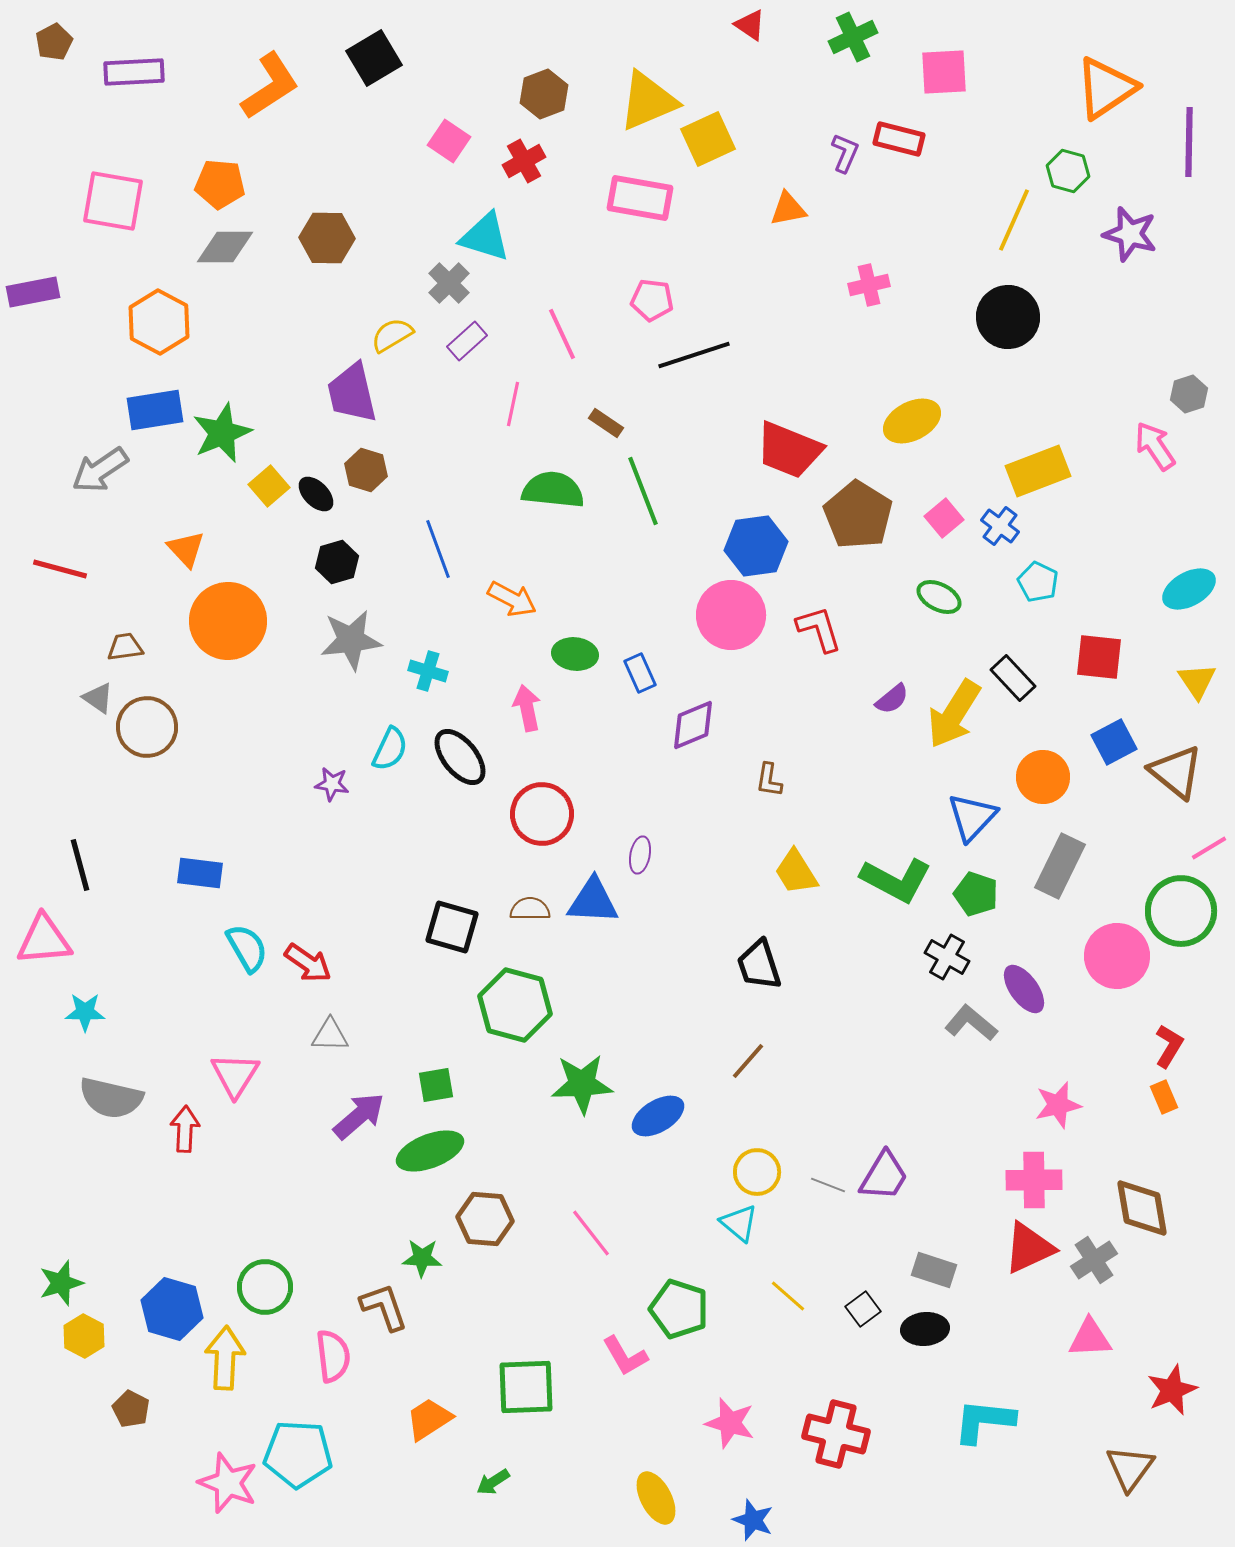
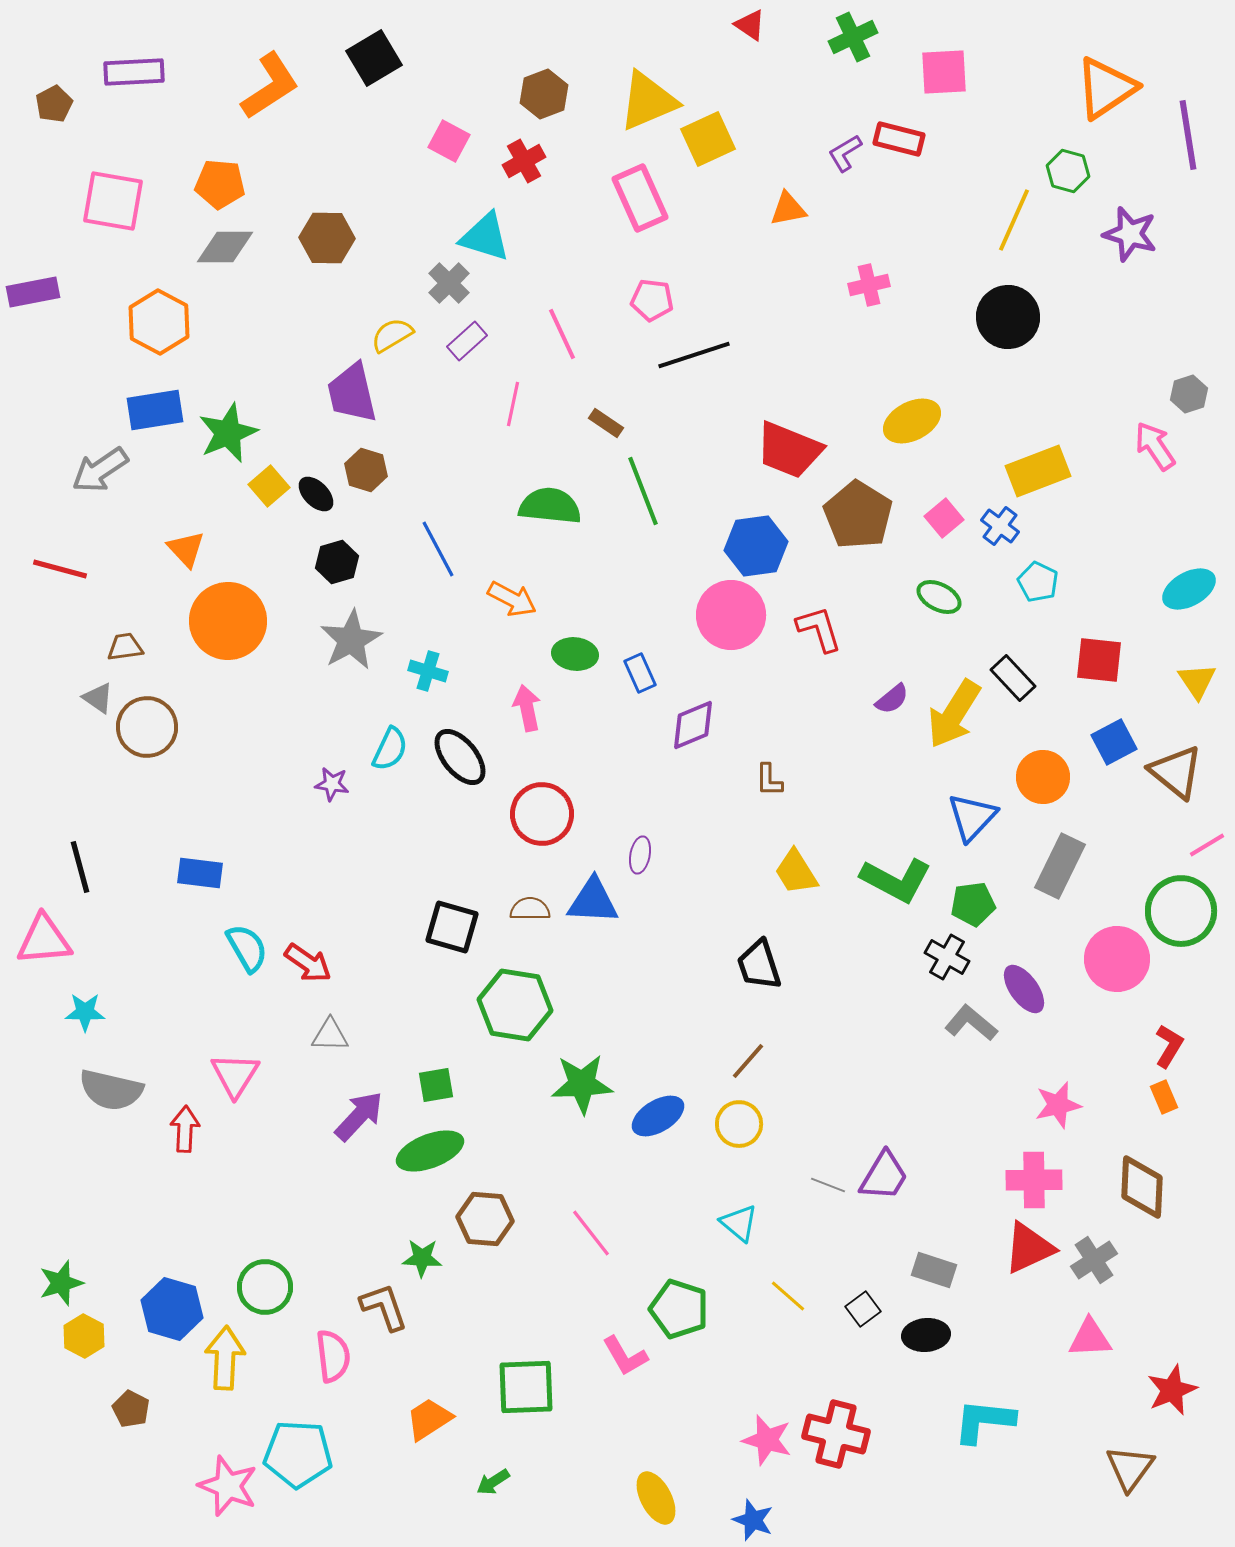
brown pentagon at (54, 42): moved 62 px down
pink square at (449, 141): rotated 6 degrees counterclockwise
purple line at (1189, 142): moved 1 px left, 7 px up; rotated 10 degrees counterclockwise
purple L-shape at (845, 153): rotated 144 degrees counterclockwise
pink rectangle at (640, 198): rotated 56 degrees clockwise
green star at (222, 433): moved 6 px right
green semicircle at (553, 490): moved 3 px left, 16 px down
blue line at (438, 549): rotated 8 degrees counterclockwise
gray star at (351, 640): rotated 22 degrees counterclockwise
red square at (1099, 657): moved 3 px down
brown L-shape at (769, 780): rotated 9 degrees counterclockwise
pink line at (1209, 848): moved 2 px left, 3 px up
black line at (80, 865): moved 2 px down
green pentagon at (976, 894): moved 3 px left, 10 px down; rotated 27 degrees counterclockwise
pink circle at (1117, 956): moved 3 px down
green hexagon at (515, 1005): rotated 6 degrees counterclockwise
gray semicircle at (111, 1098): moved 8 px up
purple arrow at (359, 1116): rotated 6 degrees counterclockwise
yellow circle at (757, 1172): moved 18 px left, 48 px up
brown diamond at (1142, 1208): moved 21 px up; rotated 12 degrees clockwise
black ellipse at (925, 1329): moved 1 px right, 6 px down
pink star at (730, 1423): moved 37 px right, 17 px down
pink star at (228, 1483): moved 3 px down
